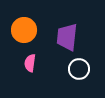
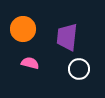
orange circle: moved 1 px left, 1 px up
pink semicircle: rotated 96 degrees clockwise
